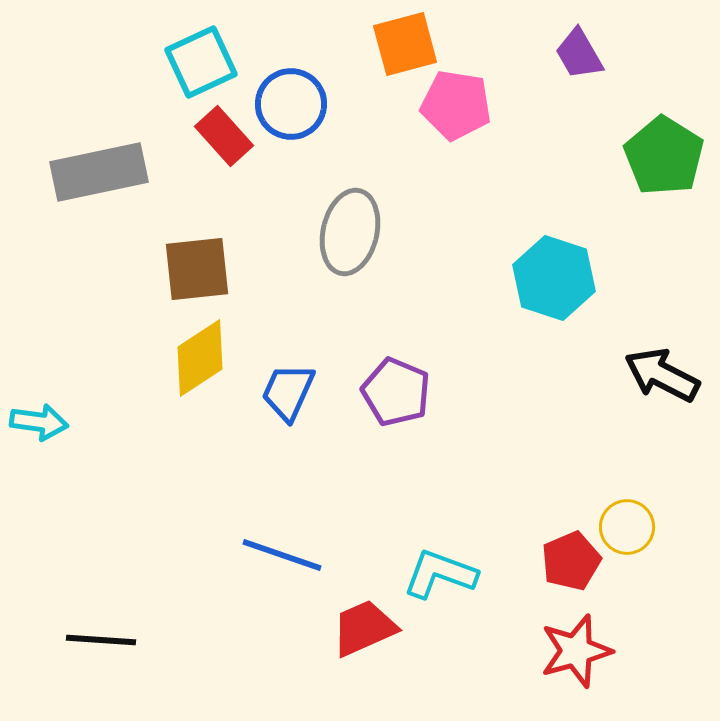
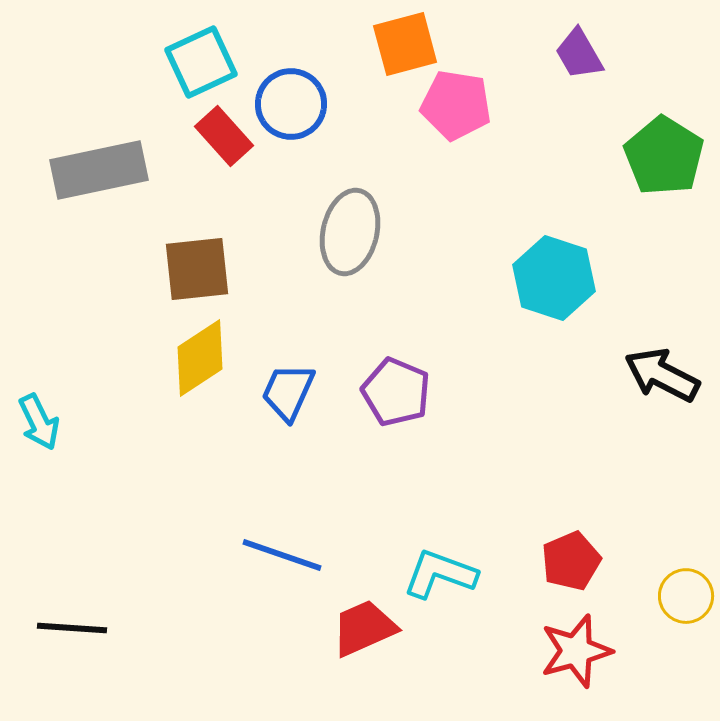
gray rectangle: moved 2 px up
cyan arrow: rotated 56 degrees clockwise
yellow circle: moved 59 px right, 69 px down
black line: moved 29 px left, 12 px up
